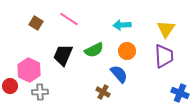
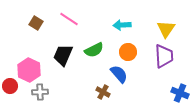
orange circle: moved 1 px right, 1 px down
